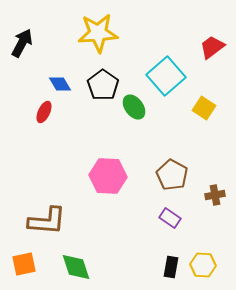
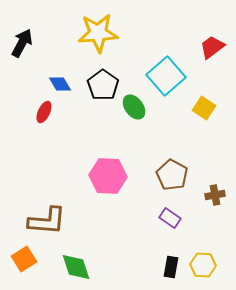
orange square: moved 5 px up; rotated 20 degrees counterclockwise
